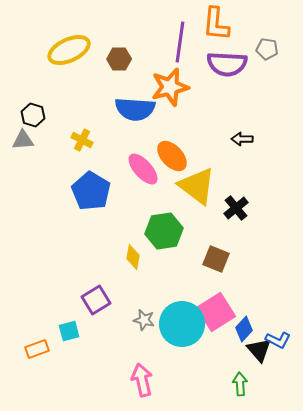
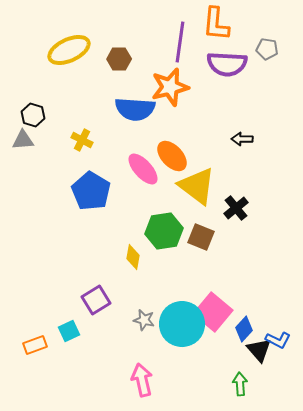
brown square: moved 15 px left, 22 px up
pink square: moved 3 px left; rotated 18 degrees counterclockwise
cyan square: rotated 10 degrees counterclockwise
orange rectangle: moved 2 px left, 4 px up
